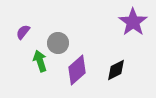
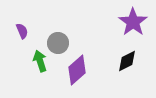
purple semicircle: moved 1 px left, 1 px up; rotated 119 degrees clockwise
black diamond: moved 11 px right, 9 px up
